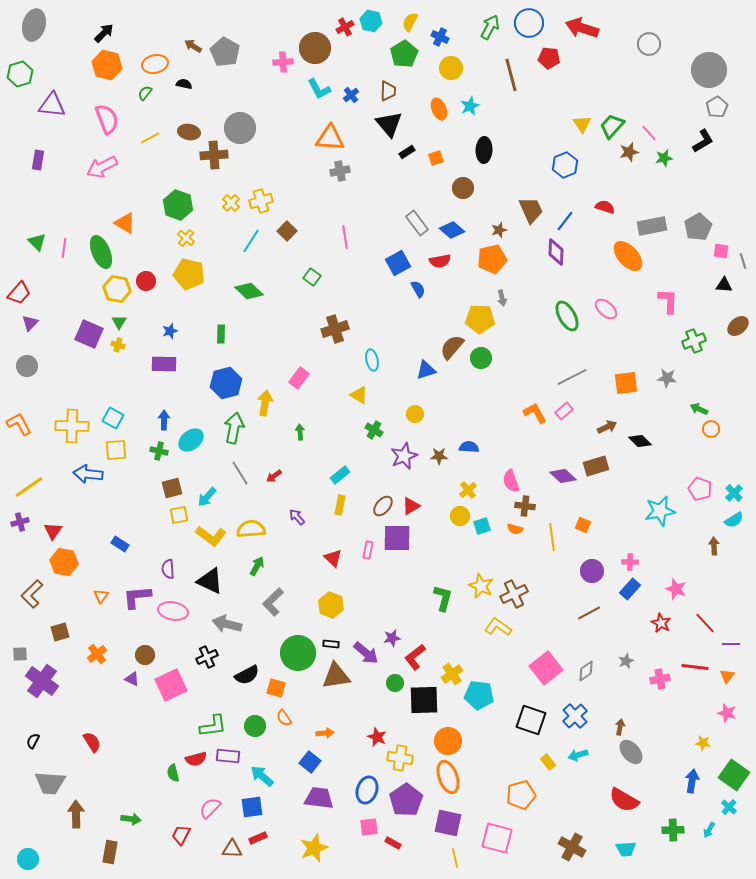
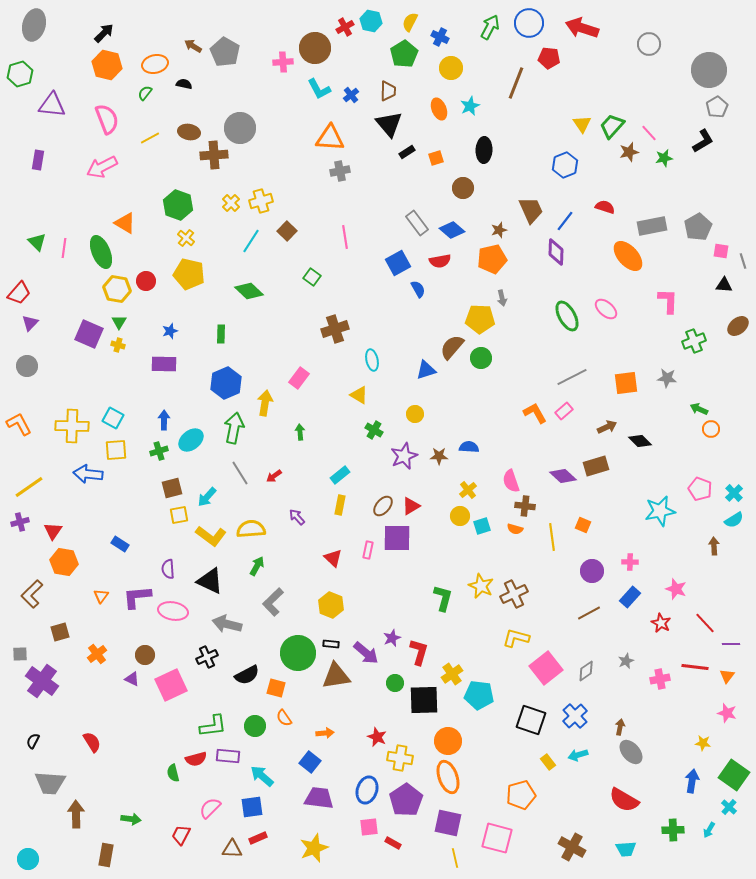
brown line at (511, 75): moved 5 px right, 8 px down; rotated 36 degrees clockwise
blue hexagon at (226, 383): rotated 8 degrees counterclockwise
green cross at (159, 451): rotated 30 degrees counterclockwise
blue rectangle at (630, 589): moved 8 px down
yellow L-shape at (498, 627): moved 18 px right, 11 px down; rotated 20 degrees counterclockwise
purple star at (392, 638): rotated 12 degrees counterclockwise
red L-shape at (415, 657): moved 4 px right, 5 px up; rotated 144 degrees clockwise
brown rectangle at (110, 852): moved 4 px left, 3 px down
